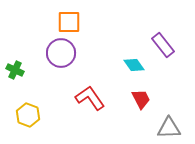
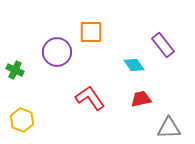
orange square: moved 22 px right, 10 px down
purple circle: moved 4 px left, 1 px up
red trapezoid: rotated 75 degrees counterclockwise
yellow hexagon: moved 6 px left, 5 px down
